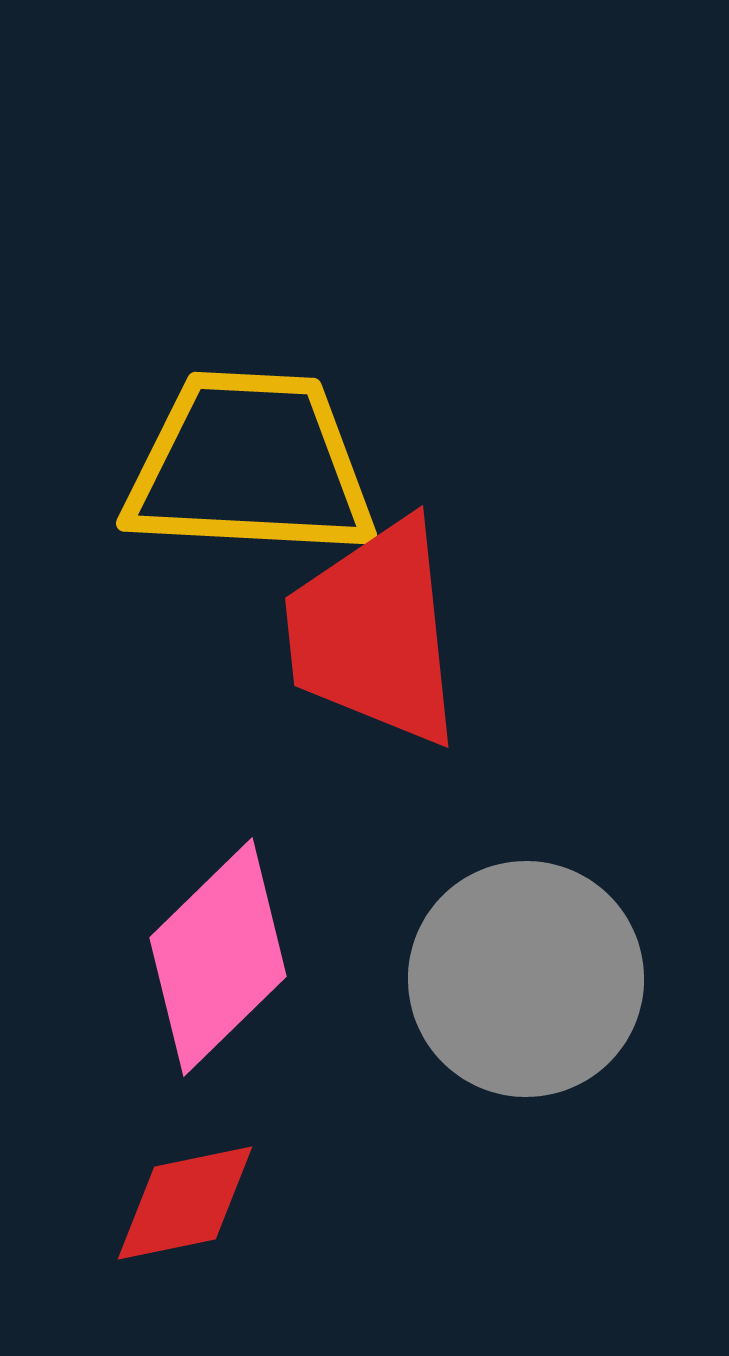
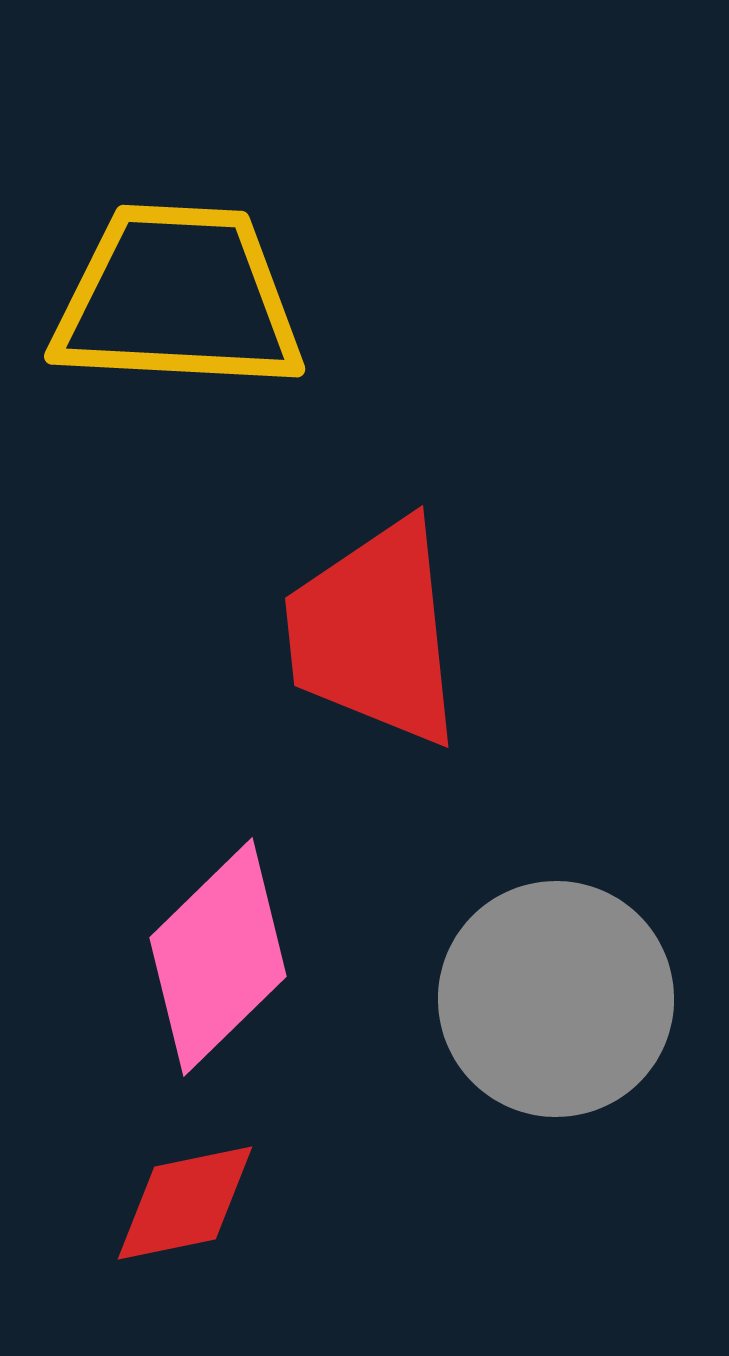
yellow trapezoid: moved 72 px left, 167 px up
gray circle: moved 30 px right, 20 px down
